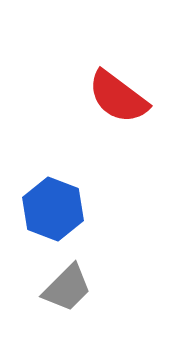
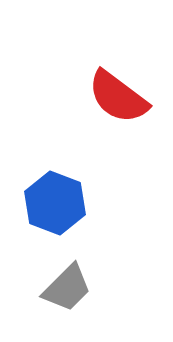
blue hexagon: moved 2 px right, 6 px up
